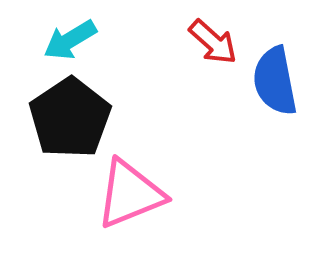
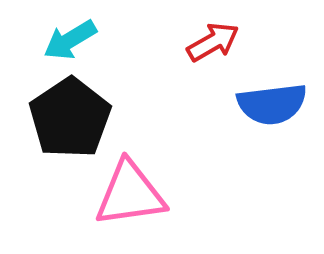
red arrow: rotated 72 degrees counterclockwise
blue semicircle: moved 3 px left, 23 px down; rotated 86 degrees counterclockwise
pink triangle: rotated 14 degrees clockwise
